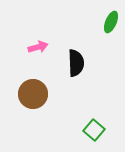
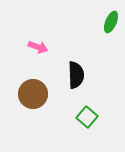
pink arrow: rotated 36 degrees clockwise
black semicircle: moved 12 px down
green square: moved 7 px left, 13 px up
